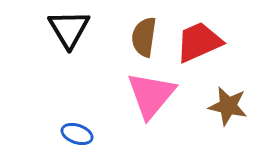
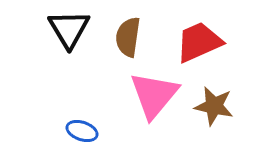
brown semicircle: moved 16 px left
pink triangle: moved 3 px right
brown star: moved 14 px left
blue ellipse: moved 5 px right, 3 px up
